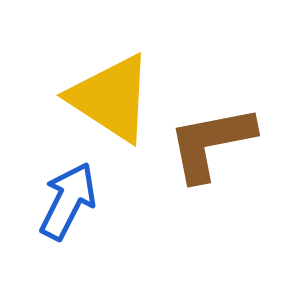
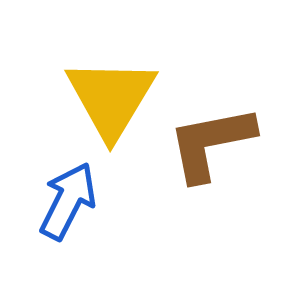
yellow triangle: rotated 28 degrees clockwise
